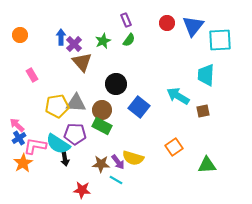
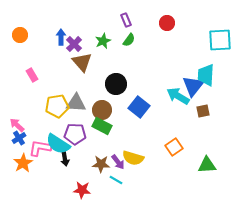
blue triangle: moved 60 px down
pink L-shape: moved 5 px right, 2 px down
